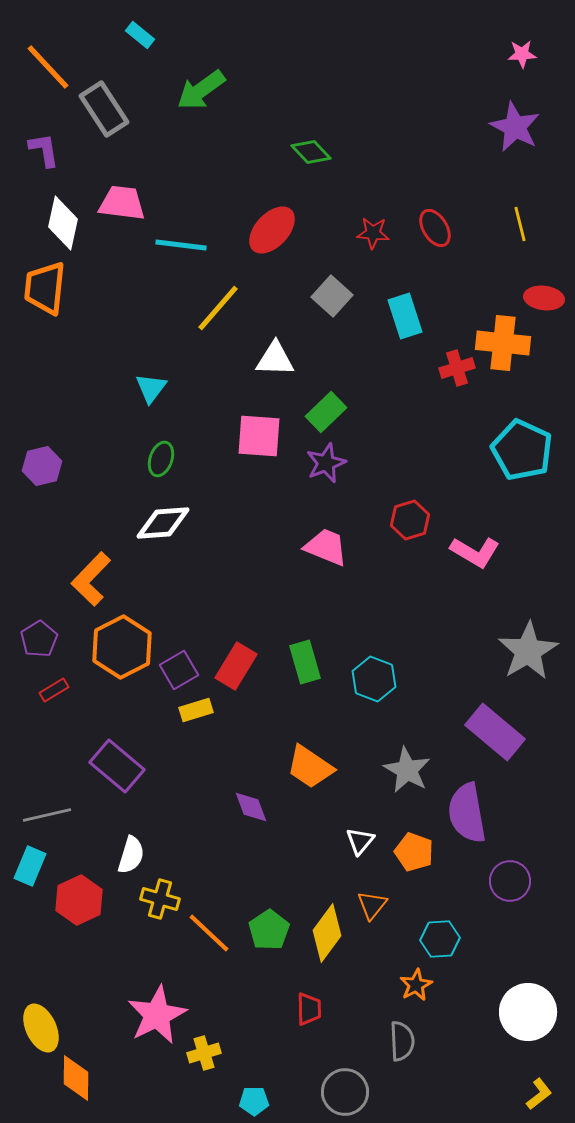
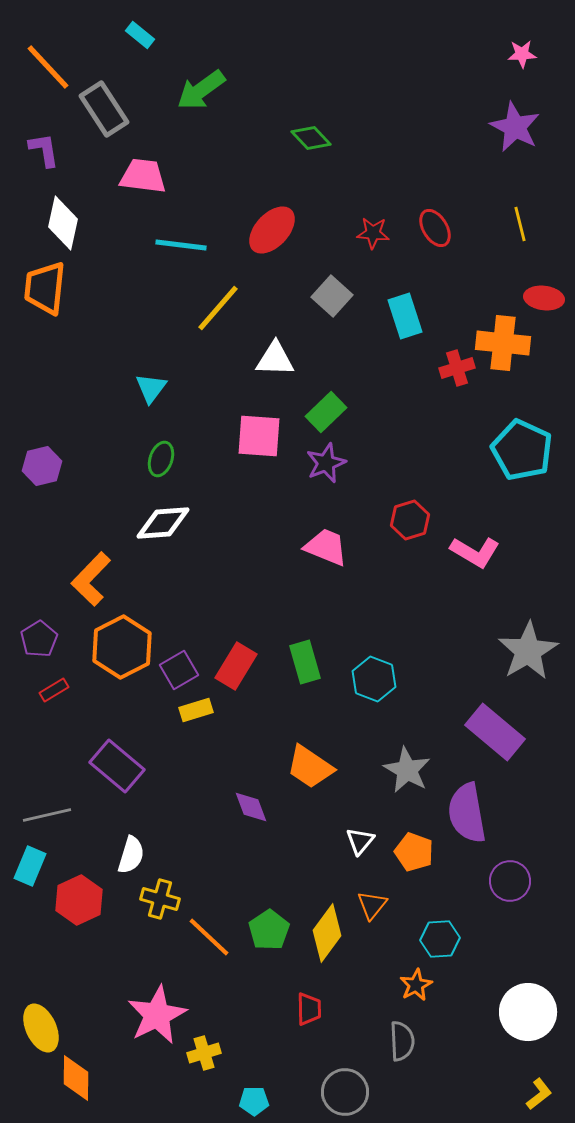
green diamond at (311, 152): moved 14 px up
pink trapezoid at (122, 203): moved 21 px right, 27 px up
orange line at (209, 933): moved 4 px down
